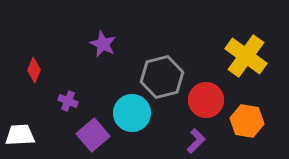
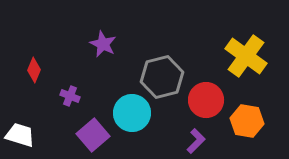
purple cross: moved 2 px right, 5 px up
white trapezoid: rotated 20 degrees clockwise
